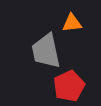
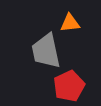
orange triangle: moved 2 px left
